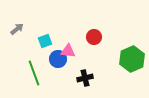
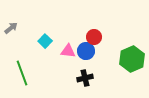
gray arrow: moved 6 px left, 1 px up
cyan square: rotated 24 degrees counterclockwise
blue circle: moved 28 px right, 8 px up
green line: moved 12 px left
